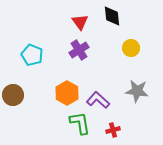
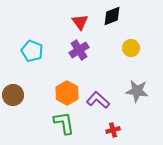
black diamond: rotated 75 degrees clockwise
cyan pentagon: moved 4 px up
green L-shape: moved 16 px left
